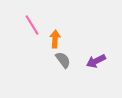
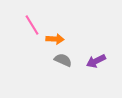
orange arrow: rotated 90 degrees clockwise
gray semicircle: rotated 30 degrees counterclockwise
